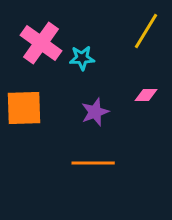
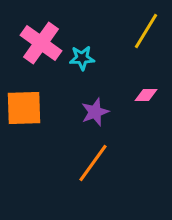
orange line: rotated 54 degrees counterclockwise
